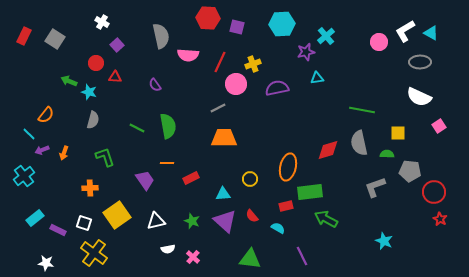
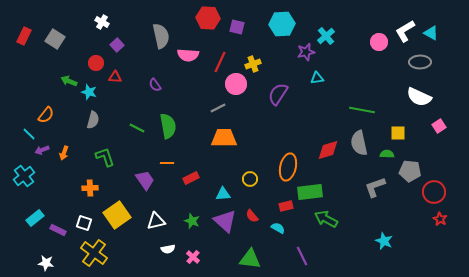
purple semicircle at (277, 88): moved 1 px right, 6 px down; rotated 45 degrees counterclockwise
